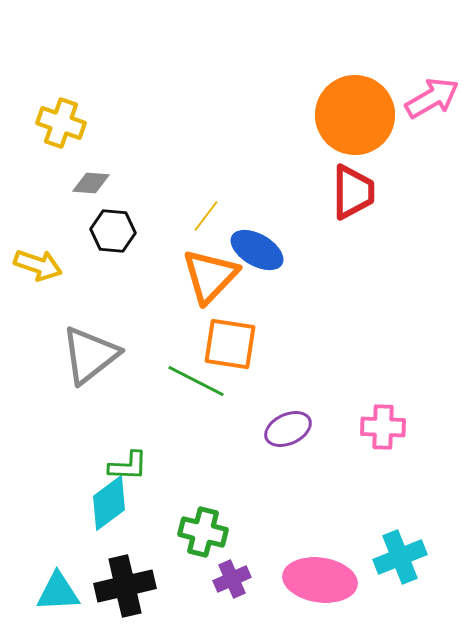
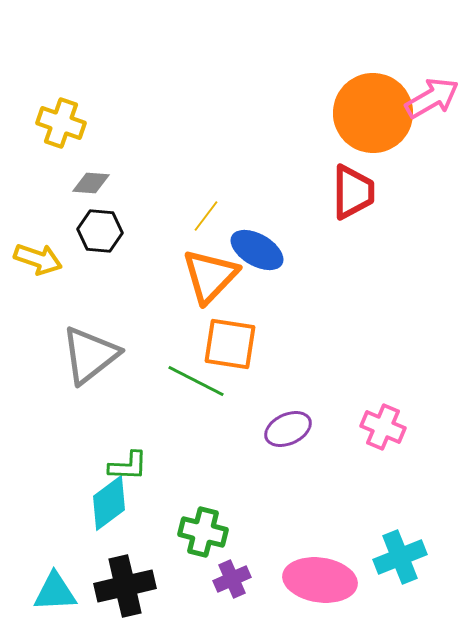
orange circle: moved 18 px right, 2 px up
black hexagon: moved 13 px left
yellow arrow: moved 6 px up
pink cross: rotated 21 degrees clockwise
cyan triangle: moved 3 px left
